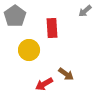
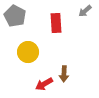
gray pentagon: rotated 10 degrees counterclockwise
red rectangle: moved 4 px right, 5 px up
yellow circle: moved 1 px left, 2 px down
brown arrow: moved 2 px left; rotated 56 degrees clockwise
